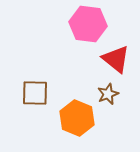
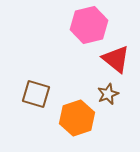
pink hexagon: moved 1 px right, 1 px down; rotated 21 degrees counterclockwise
brown square: moved 1 px right, 1 px down; rotated 16 degrees clockwise
orange hexagon: rotated 20 degrees clockwise
